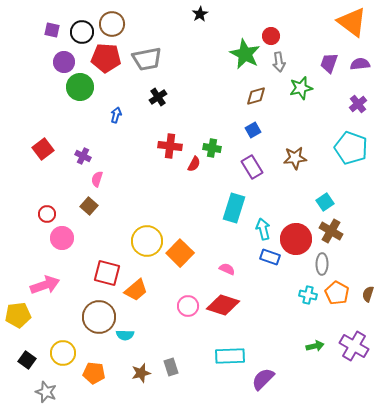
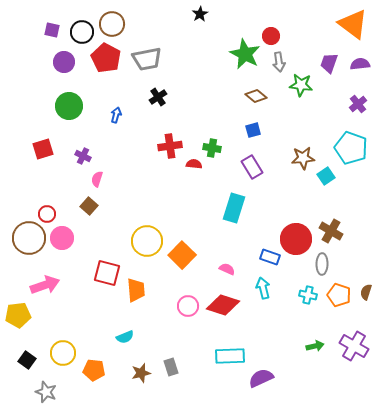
orange triangle at (352, 22): moved 1 px right, 2 px down
red pentagon at (106, 58): rotated 24 degrees clockwise
green circle at (80, 87): moved 11 px left, 19 px down
green star at (301, 88): moved 3 px up; rotated 20 degrees clockwise
brown diamond at (256, 96): rotated 55 degrees clockwise
blue square at (253, 130): rotated 14 degrees clockwise
red cross at (170, 146): rotated 15 degrees counterclockwise
red square at (43, 149): rotated 20 degrees clockwise
brown star at (295, 158): moved 8 px right
red semicircle at (194, 164): rotated 112 degrees counterclockwise
cyan square at (325, 202): moved 1 px right, 26 px up
cyan arrow at (263, 229): moved 59 px down
orange square at (180, 253): moved 2 px right, 2 px down
orange trapezoid at (136, 290): rotated 55 degrees counterclockwise
orange pentagon at (337, 293): moved 2 px right, 2 px down; rotated 10 degrees counterclockwise
brown semicircle at (368, 294): moved 2 px left, 2 px up
brown circle at (99, 317): moved 70 px left, 79 px up
cyan semicircle at (125, 335): moved 2 px down; rotated 24 degrees counterclockwise
orange pentagon at (94, 373): moved 3 px up
purple semicircle at (263, 379): moved 2 px left, 1 px up; rotated 20 degrees clockwise
